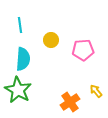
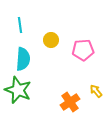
green star: rotated 8 degrees counterclockwise
